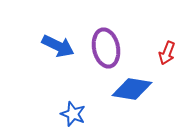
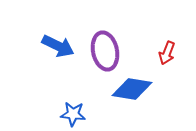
purple ellipse: moved 1 px left, 3 px down
blue star: rotated 15 degrees counterclockwise
